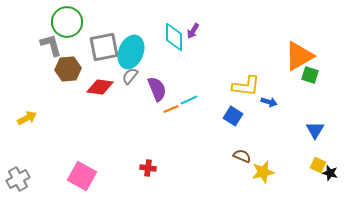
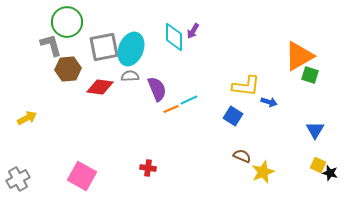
cyan ellipse: moved 3 px up
gray semicircle: rotated 48 degrees clockwise
yellow star: rotated 10 degrees counterclockwise
